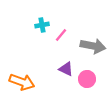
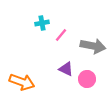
cyan cross: moved 2 px up
